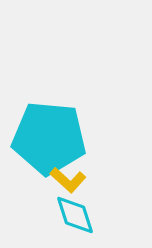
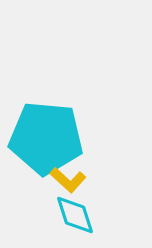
cyan pentagon: moved 3 px left
